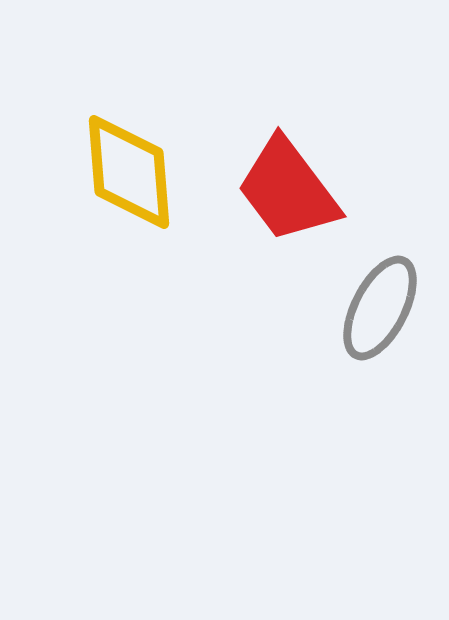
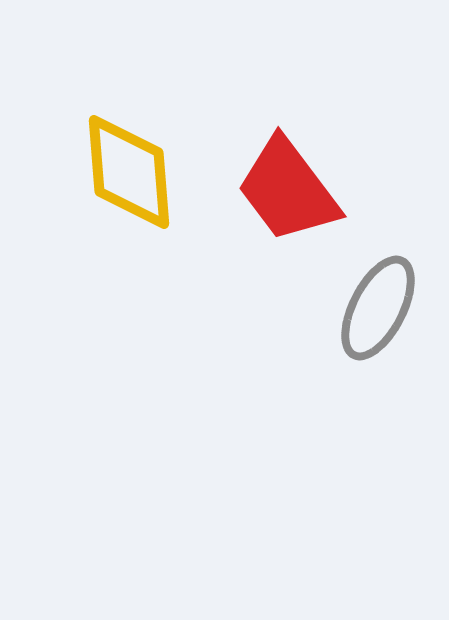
gray ellipse: moved 2 px left
